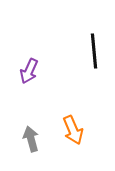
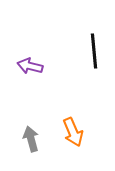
purple arrow: moved 1 px right, 5 px up; rotated 80 degrees clockwise
orange arrow: moved 2 px down
